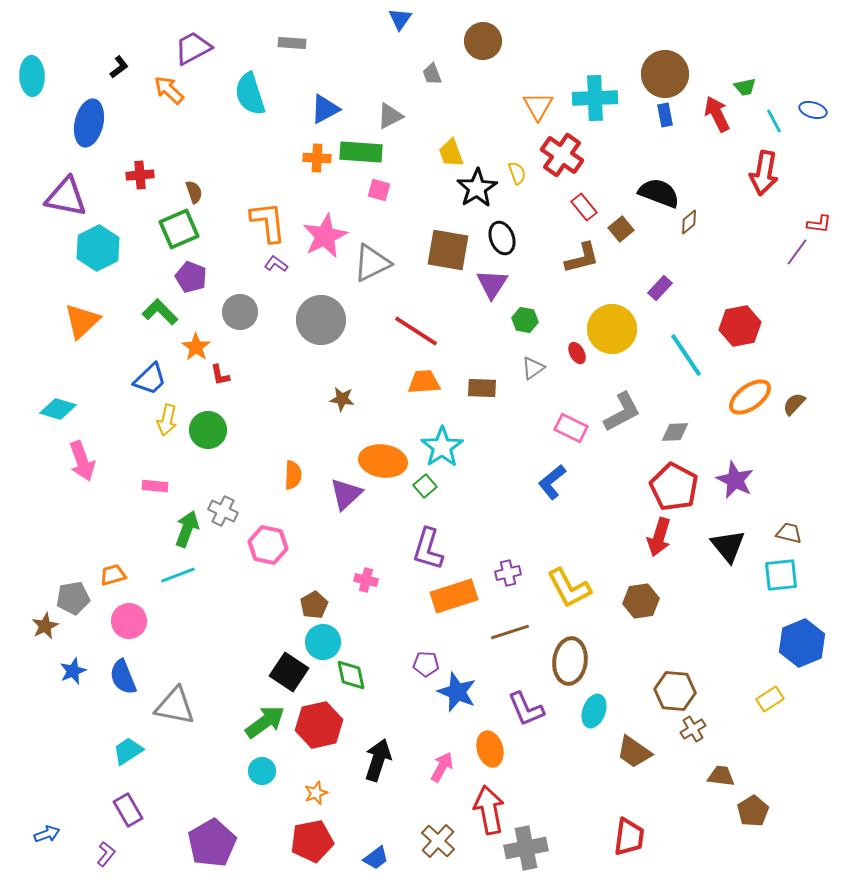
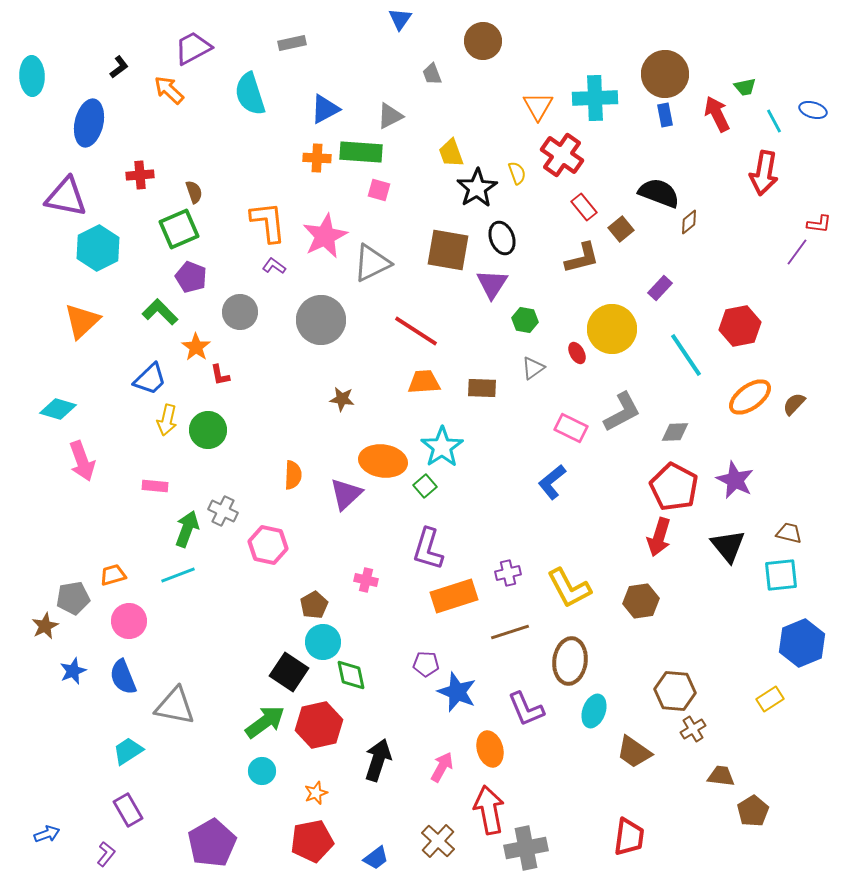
gray rectangle at (292, 43): rotated 16 degrees counterclockwise
purple L-shape at (276, 264): moved 2 px left, 2 px down
